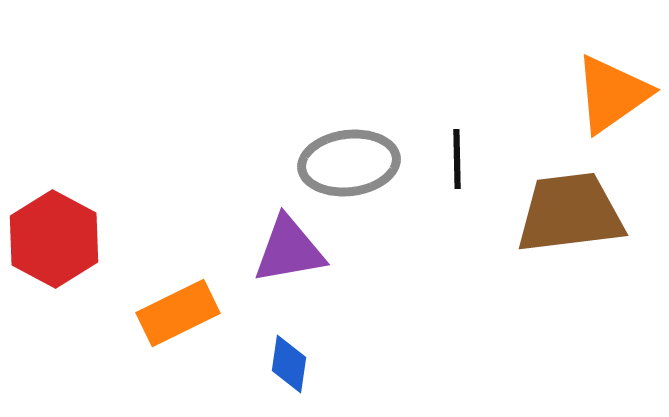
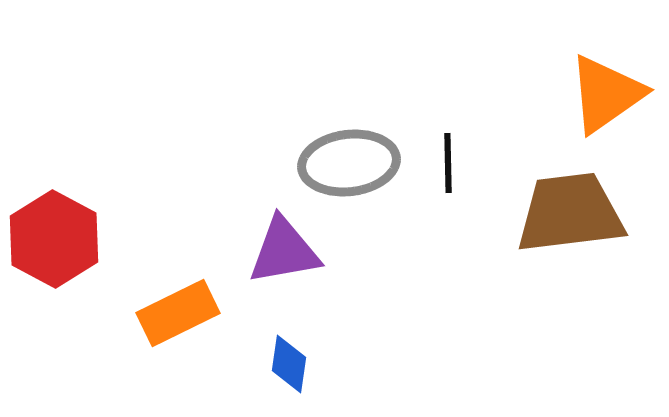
orange triangle: moved 6 px left
black line: moved 9 px left, 4 px down
purple triangle: moved 5 px left, 1 px down
